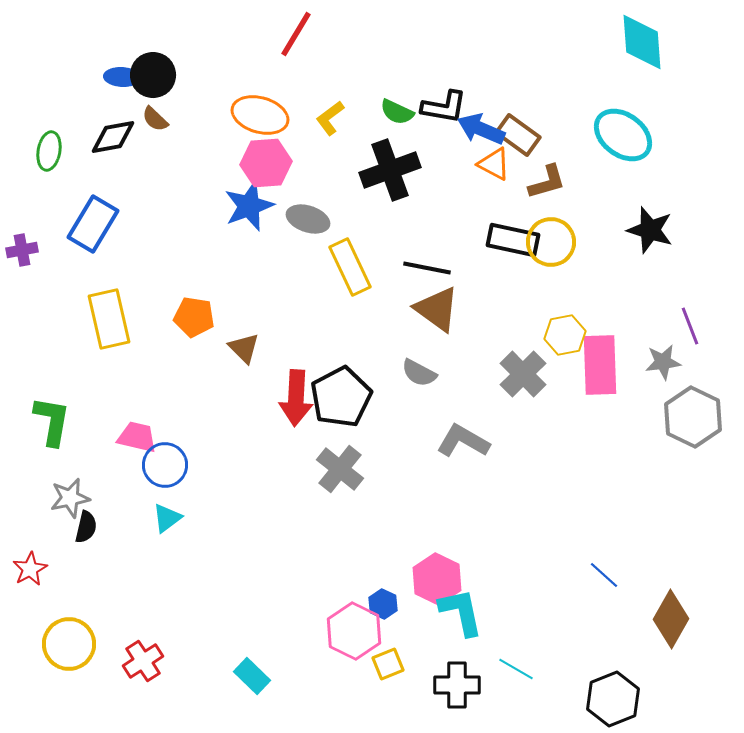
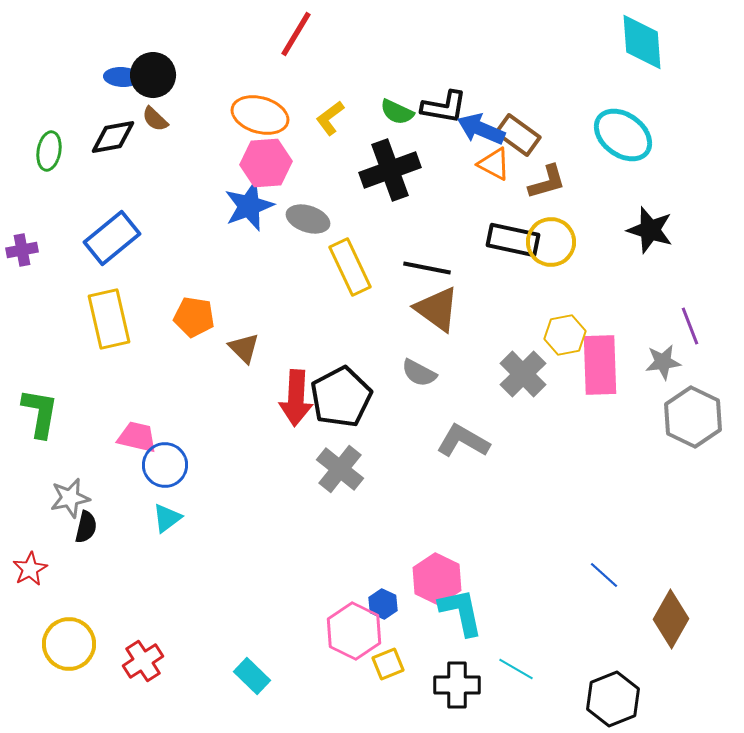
blue rectangle at (93, 224): moved 19 px right, 14 px down; rotated 20 degrees clockwise
green L-shape at (52, 421): moved 12 px left, 8 px up
